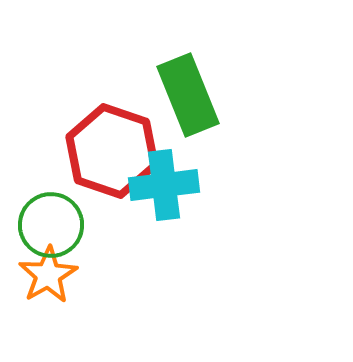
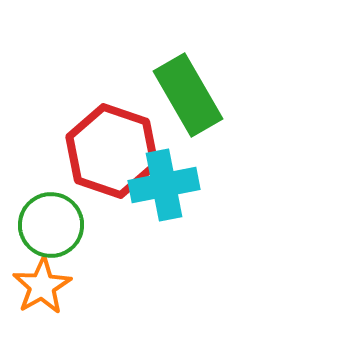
green rectangle: rotated 8 degrees counterclockwise
cyan cross: rotated 4 degrees counterclockwise
orange star: moved 6 px left, 11 px down
